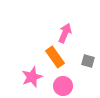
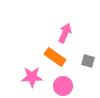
orange rectangle: rotated 20 degrees counterclockwise
pink star: rotated 20 degrees clockwise
